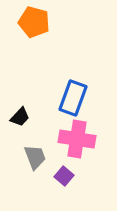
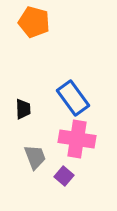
blue rectangle: rotated 56 degrees counterclockwise
black trapezoid: moved 3 px right, 8 px up; rotated 45 degrees counterclockwise
